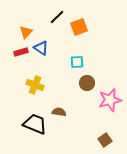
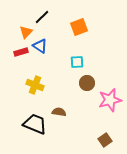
black line: moved 15 px left
blue triangle: moved 1 px left, 2 px up
